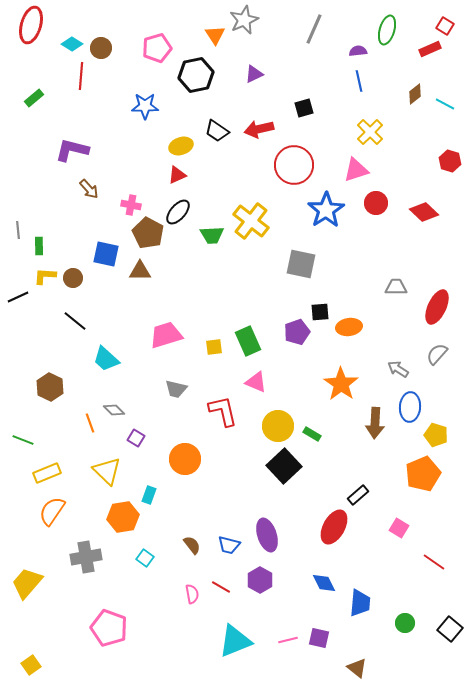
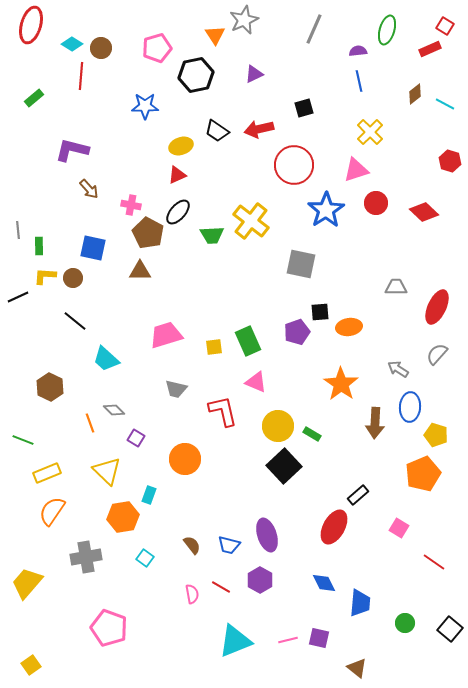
blue square at (106, 254): moved 13 px left, 6 px up
